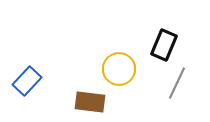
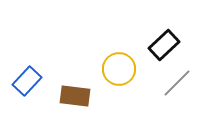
black rectangle: rotated 24 degrees clockwise
gray line: rotated 20 degrees clockwise
brown rectangle: moved 15 px left, 6 px up
